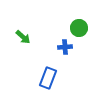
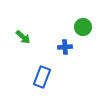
green circle: moved 4 px right, 1 px up
blue rectangle: moved 6 px left, 1 px up
